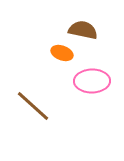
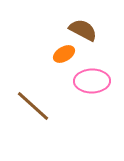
brown semicircle: rotated 16 degrees clockwise
orange ellipse: moved 2 px right, 1 px down; rotated 50 degrees counterclockwise
